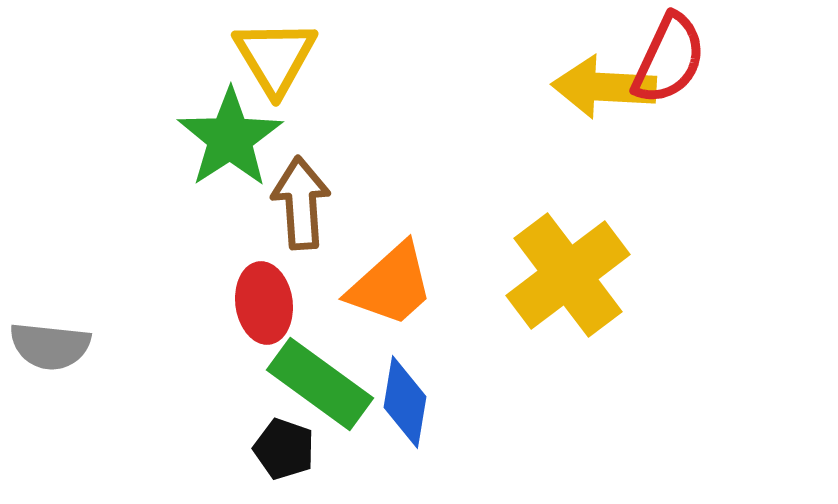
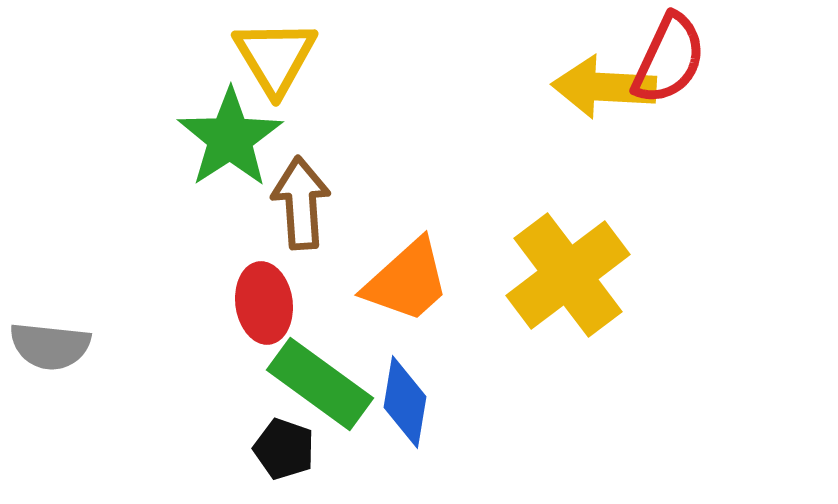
orange trapezoid: moved 16 px right, 4 px up
